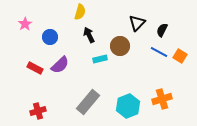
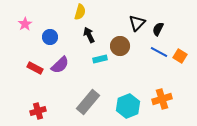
black semicircle: moved 4 px left, 1 px up
